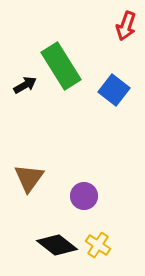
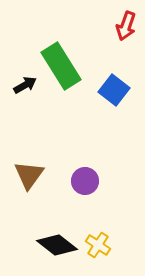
brown triangle: moved 3 px up
purple circle: moved 1 px right, 15 px up
